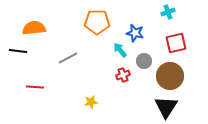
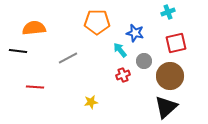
black triangle: rotated 15 degrees clockwise
